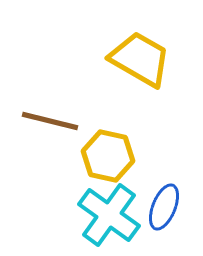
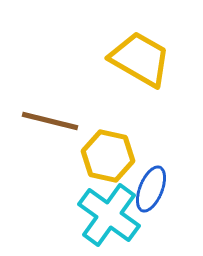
blue ellipse: moved 13 px left, 18 px up
